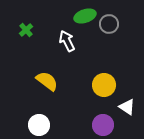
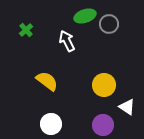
white circle: moved 12 px right, 1 px up
